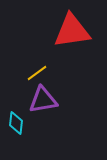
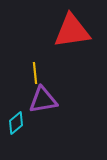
yellow line: moved 2 px left; rotated 60 degrees counterclockwise
cyan diamond: rotated 45 degrees clockwise
